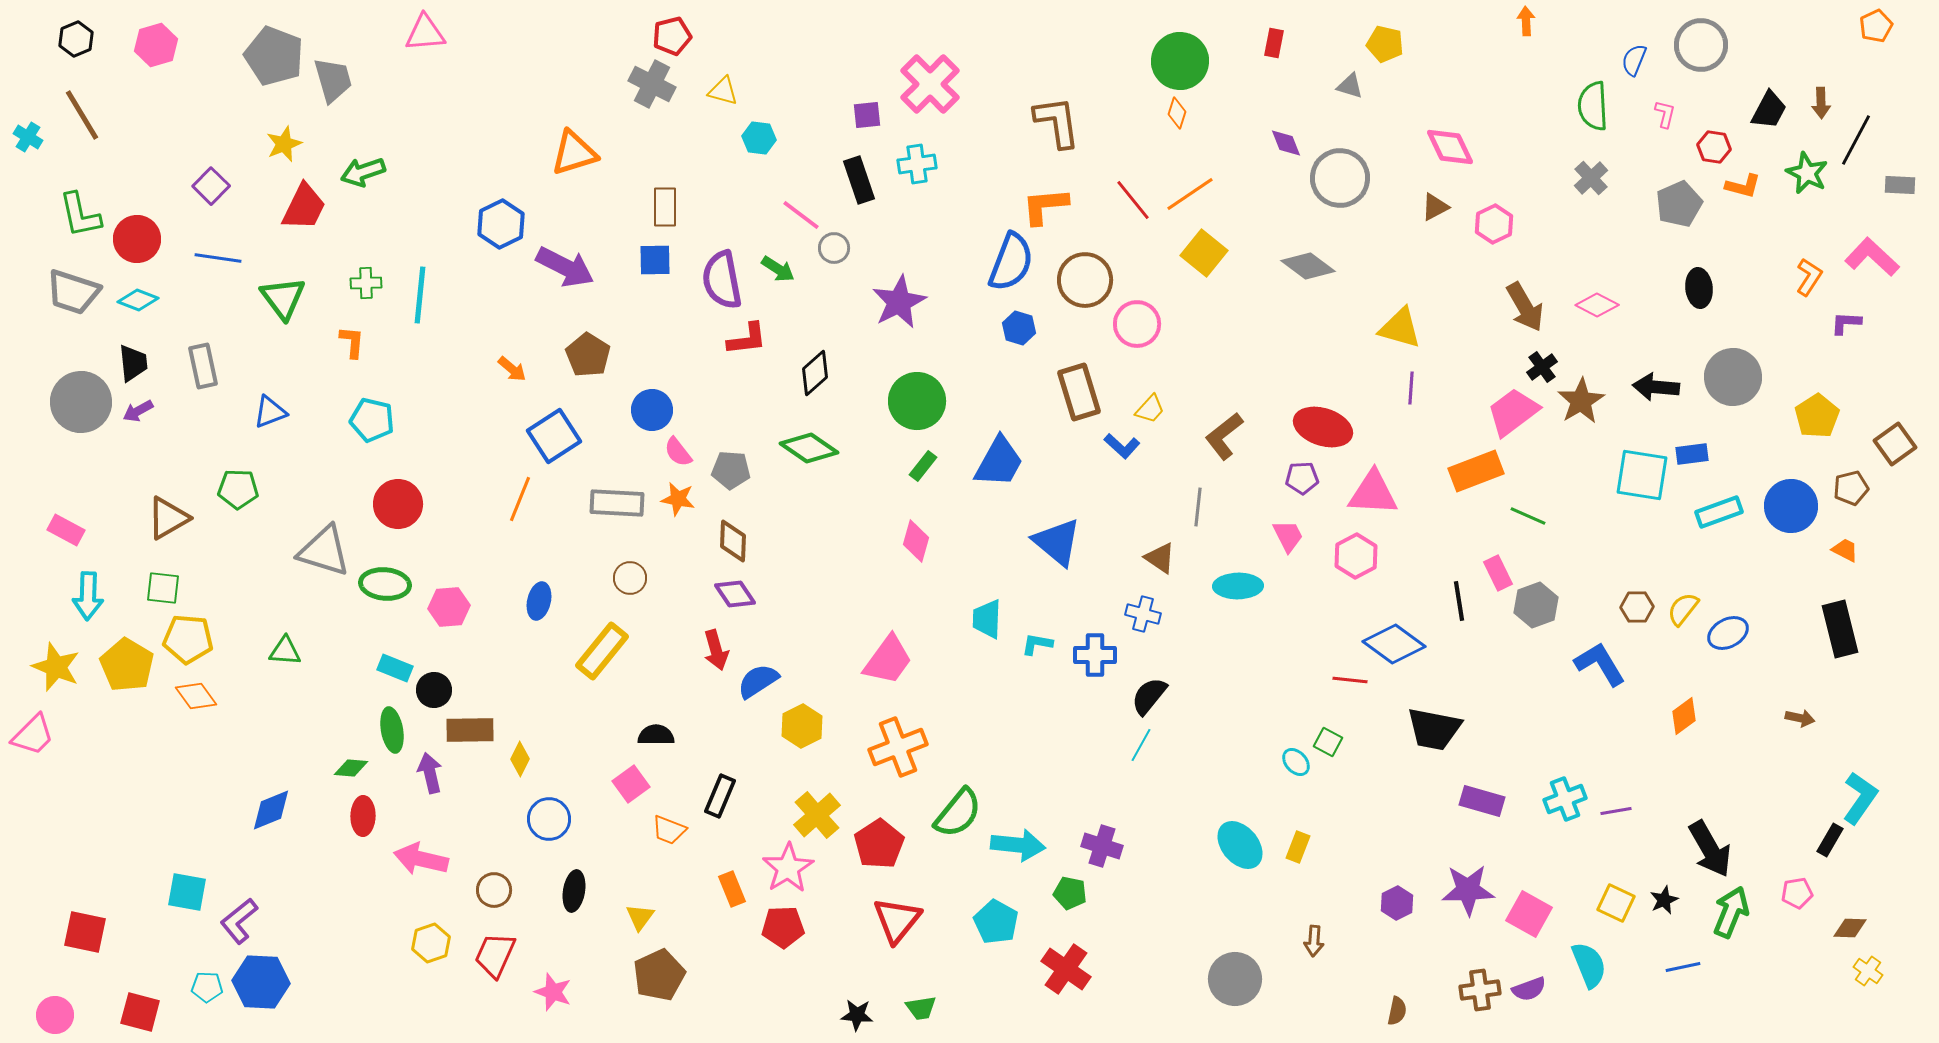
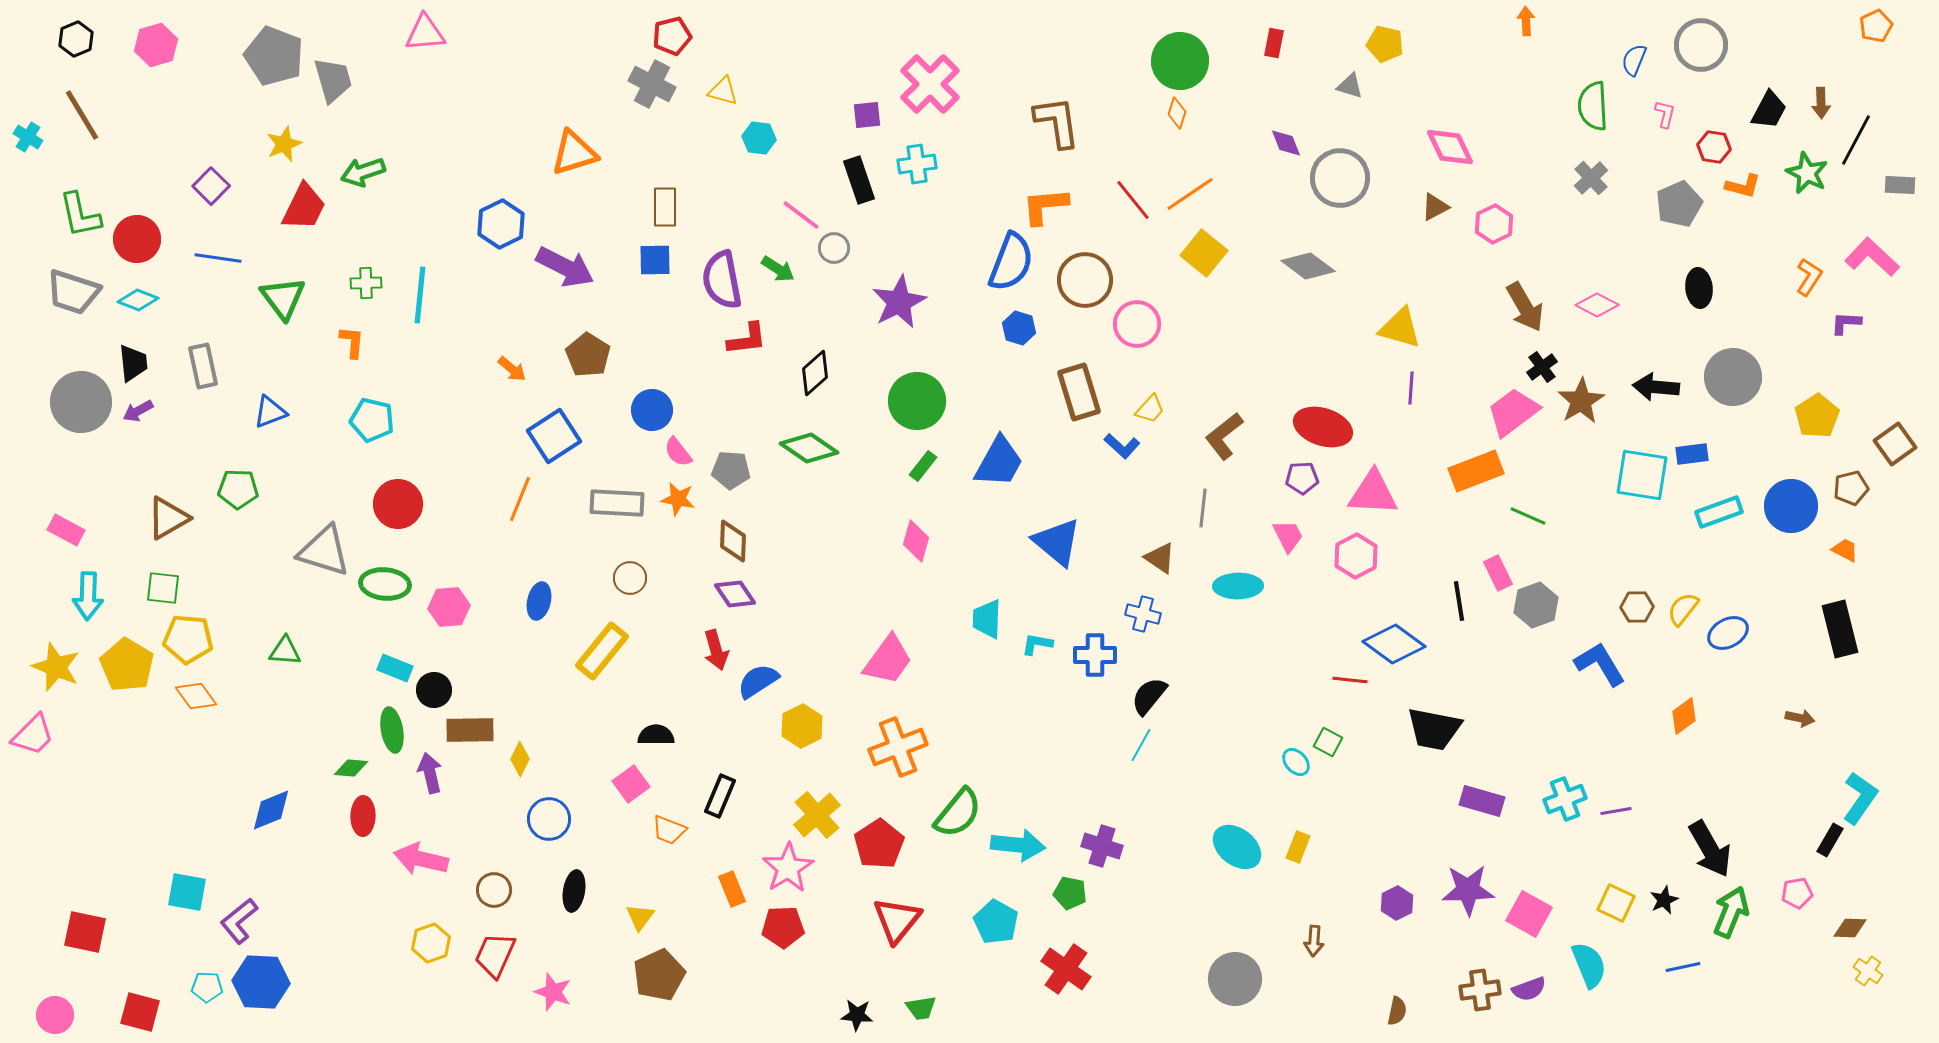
gray line at (1198, 507): moved 5 px right, 1 px down
cyan ellipse at (1240, 845): moved 3 px left, 2 px down; rotated 12 degrees counterclockwise
